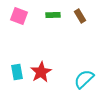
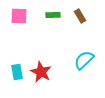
pink square: rotated 18 degrees counterclockwise
red star: rotated 15 degrees counterclockwise
cyan semicircle: moved 19 px up
